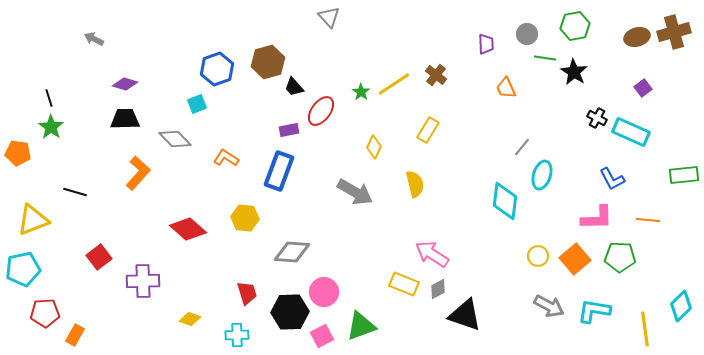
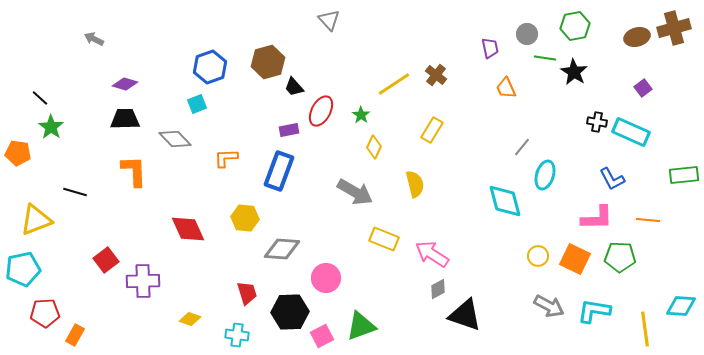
gray triangle at (329, 17): moved 3 px down
brown cross at (674, 32): moved 4 px up
purple trapezoid at (486, 44): moved 4 px right, 4 px down; rotated 10 degrees counterclockwise
blue hexagon at (217, 69): moved 7 px left, 2 px up
green star at (361, 92): moved 23 px down
black line at (49, 98): moved 9 px left; rotated 30 degrees counterclockwise
red ellipse at (321, 111): rotated 8 degrees counterclockwise
black cross at (597, 118): moved 4 px down; rotated 18 degrees counterclockwise
yellow rectangle at (428, 130): moved 4 px right
orange L-shape at (226, 158): rotated 35 degrees counterclockwise
orange L-shape at (138, 173): moved 4 px left, 2 px up; rotated 44 degrees counterclockwise
cyan ellipse at (542, 175): moved 3 px right
cyan diamond at (505, 201): rotated 21 degrees counterclockwise
yellow triangle at (33, 220): moved 3 px right
red diamond at (188, 229): rotated 24 degrees clockwise
gray diamond at (292, 252): moved 10 px left, 3 px up
red square at (99, 257): moved 7 px right, 3 px down
orange square at (575, 259): rotated 24 degrees counterclockwise
yellow rectangle at (404, 284): moved 20 px left, 45 px up
pink circle at (324, 292): moved 2 px right, 14 px up
cyan diamond at (681, 306): rotated 48 degrees clockwise
cyan cross at (237, 335): rotated 10 degrees clockwise
